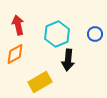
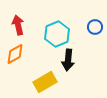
blue circle: moved 7 px up
yellow rectangle: moved 5 px right
